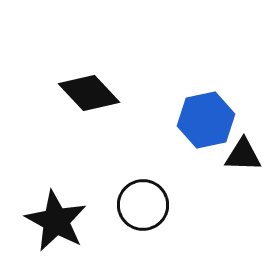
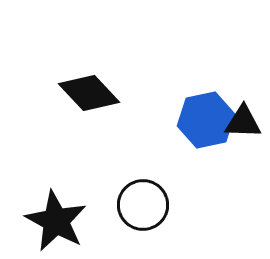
black triangle: moved 33 px up
